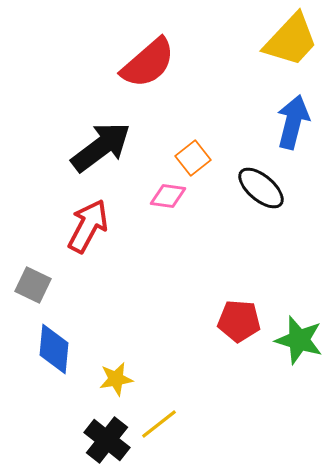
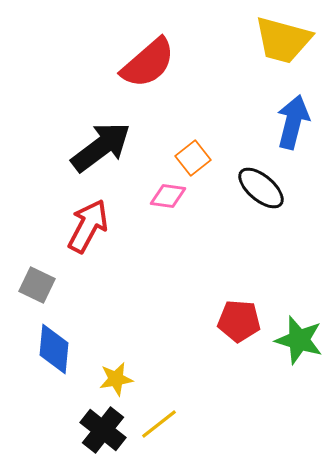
yellow trapezoid: moved 8 px left; rotated 62 degrees clockwise
gray square: moved 4 px right
black cross: moved 4 px left, 10 px up
